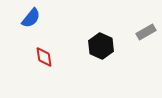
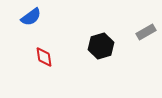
blue semicircle: moved 1 px up; rotated 15 degrees clockwise
black hexagon: rotated 20 degrees clockwise
